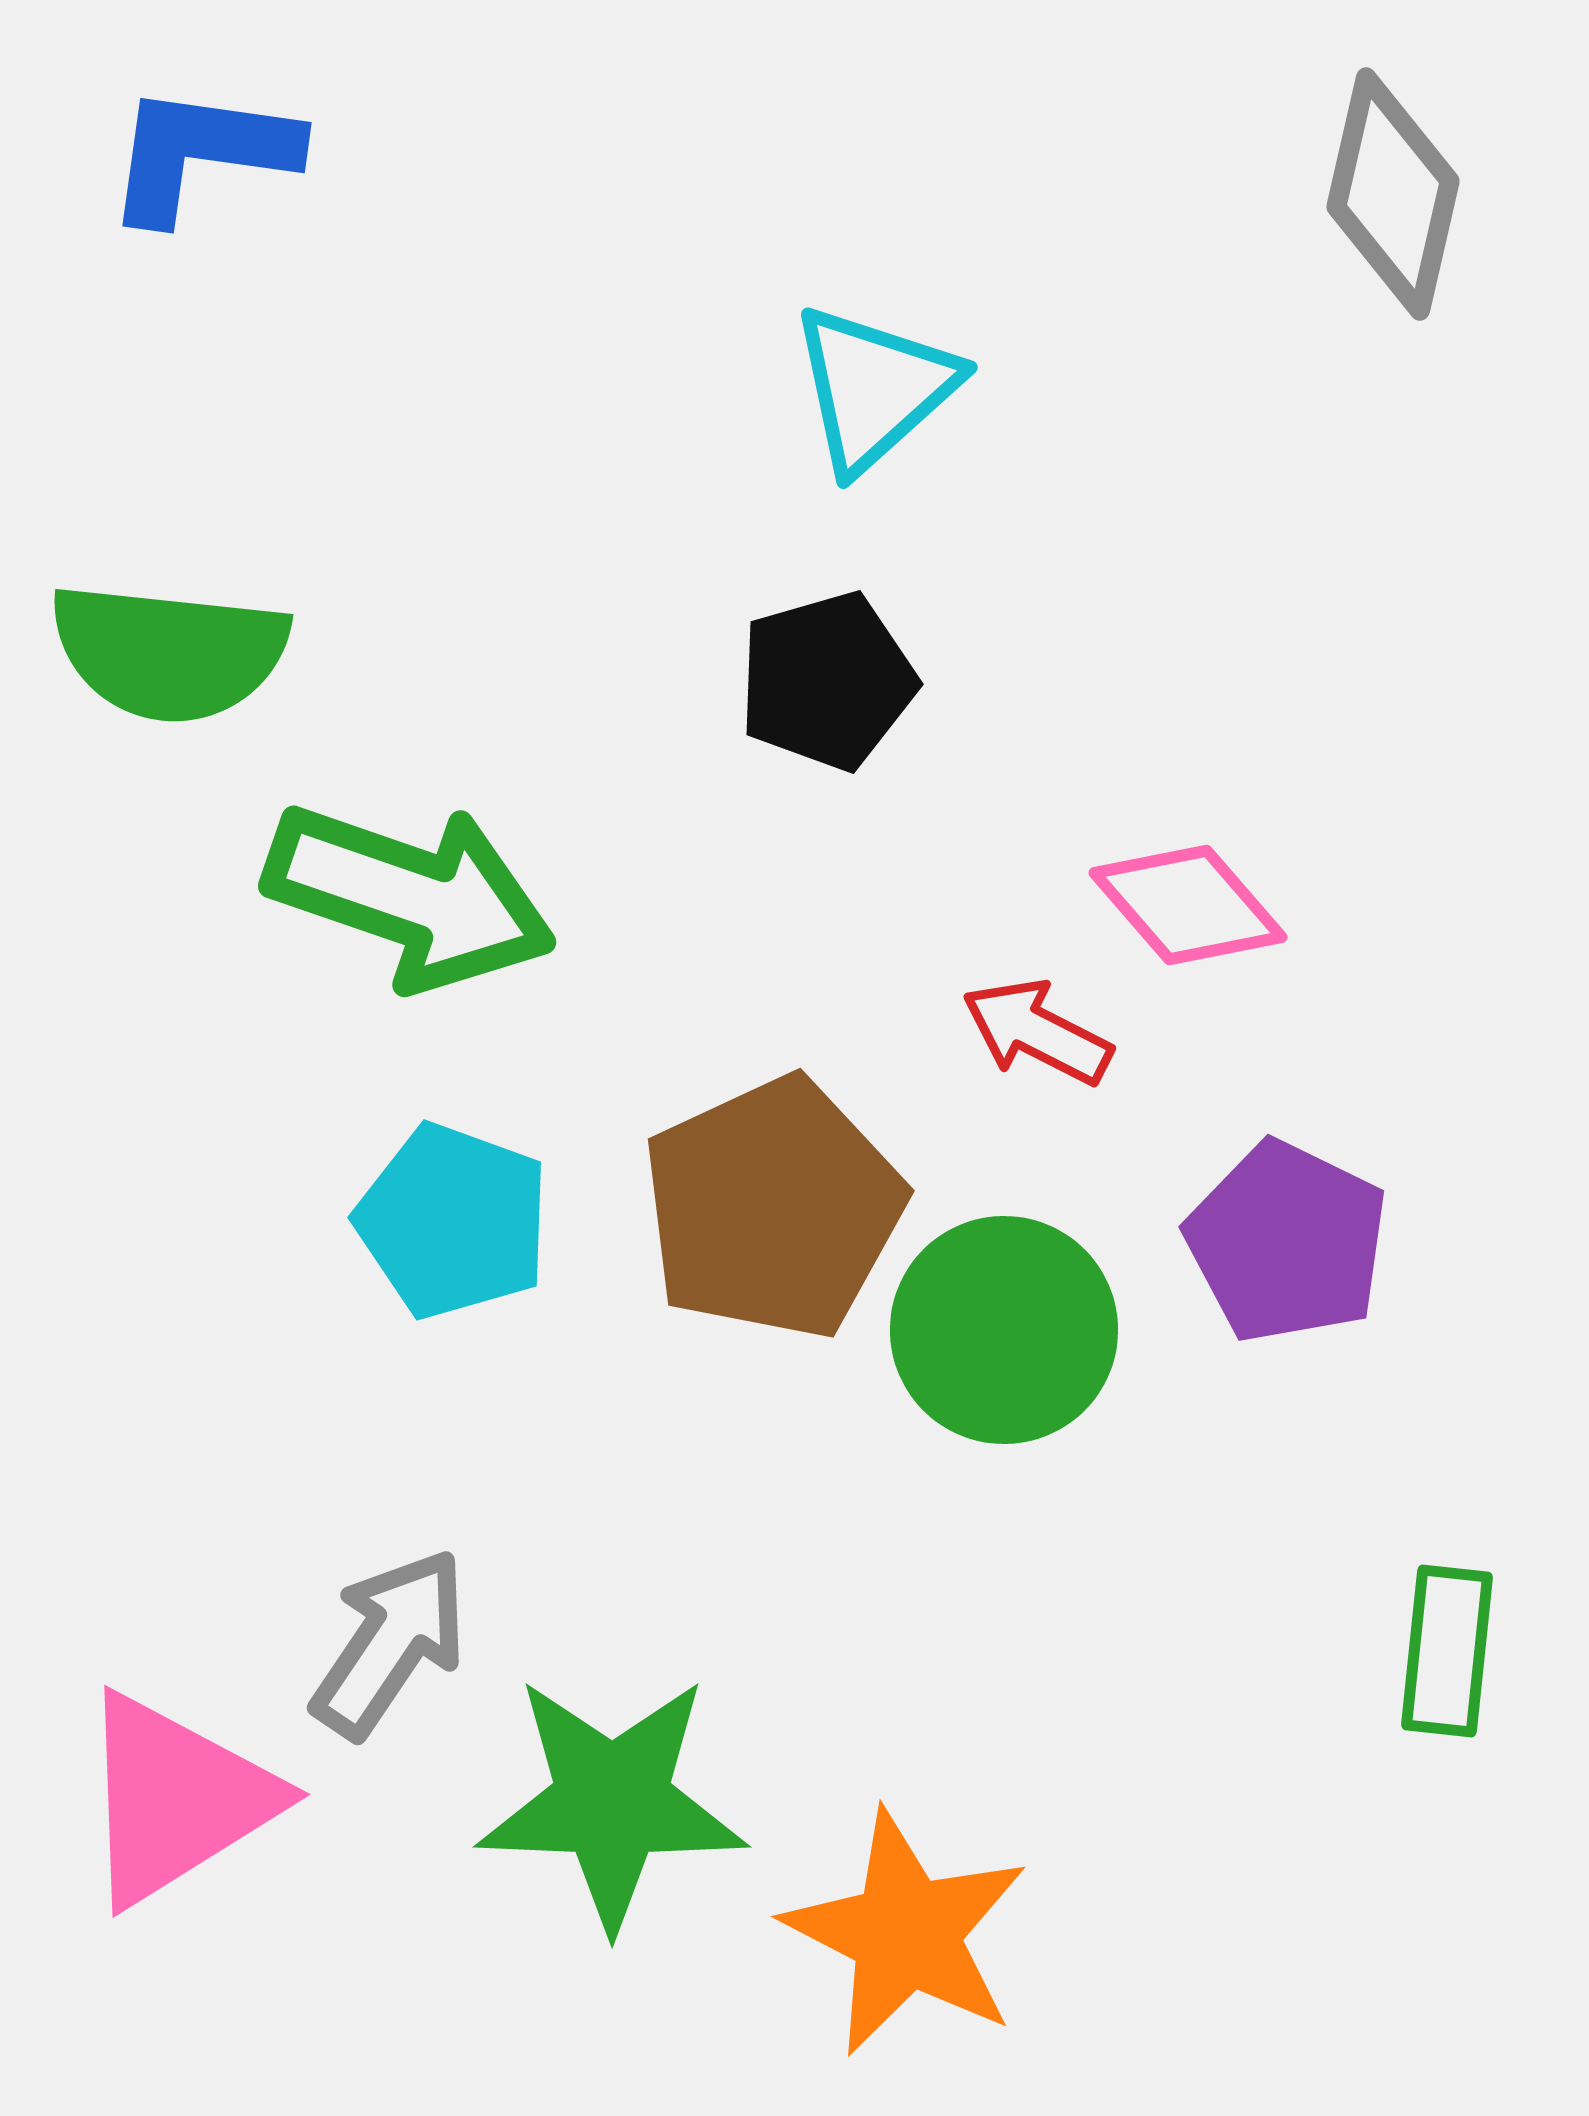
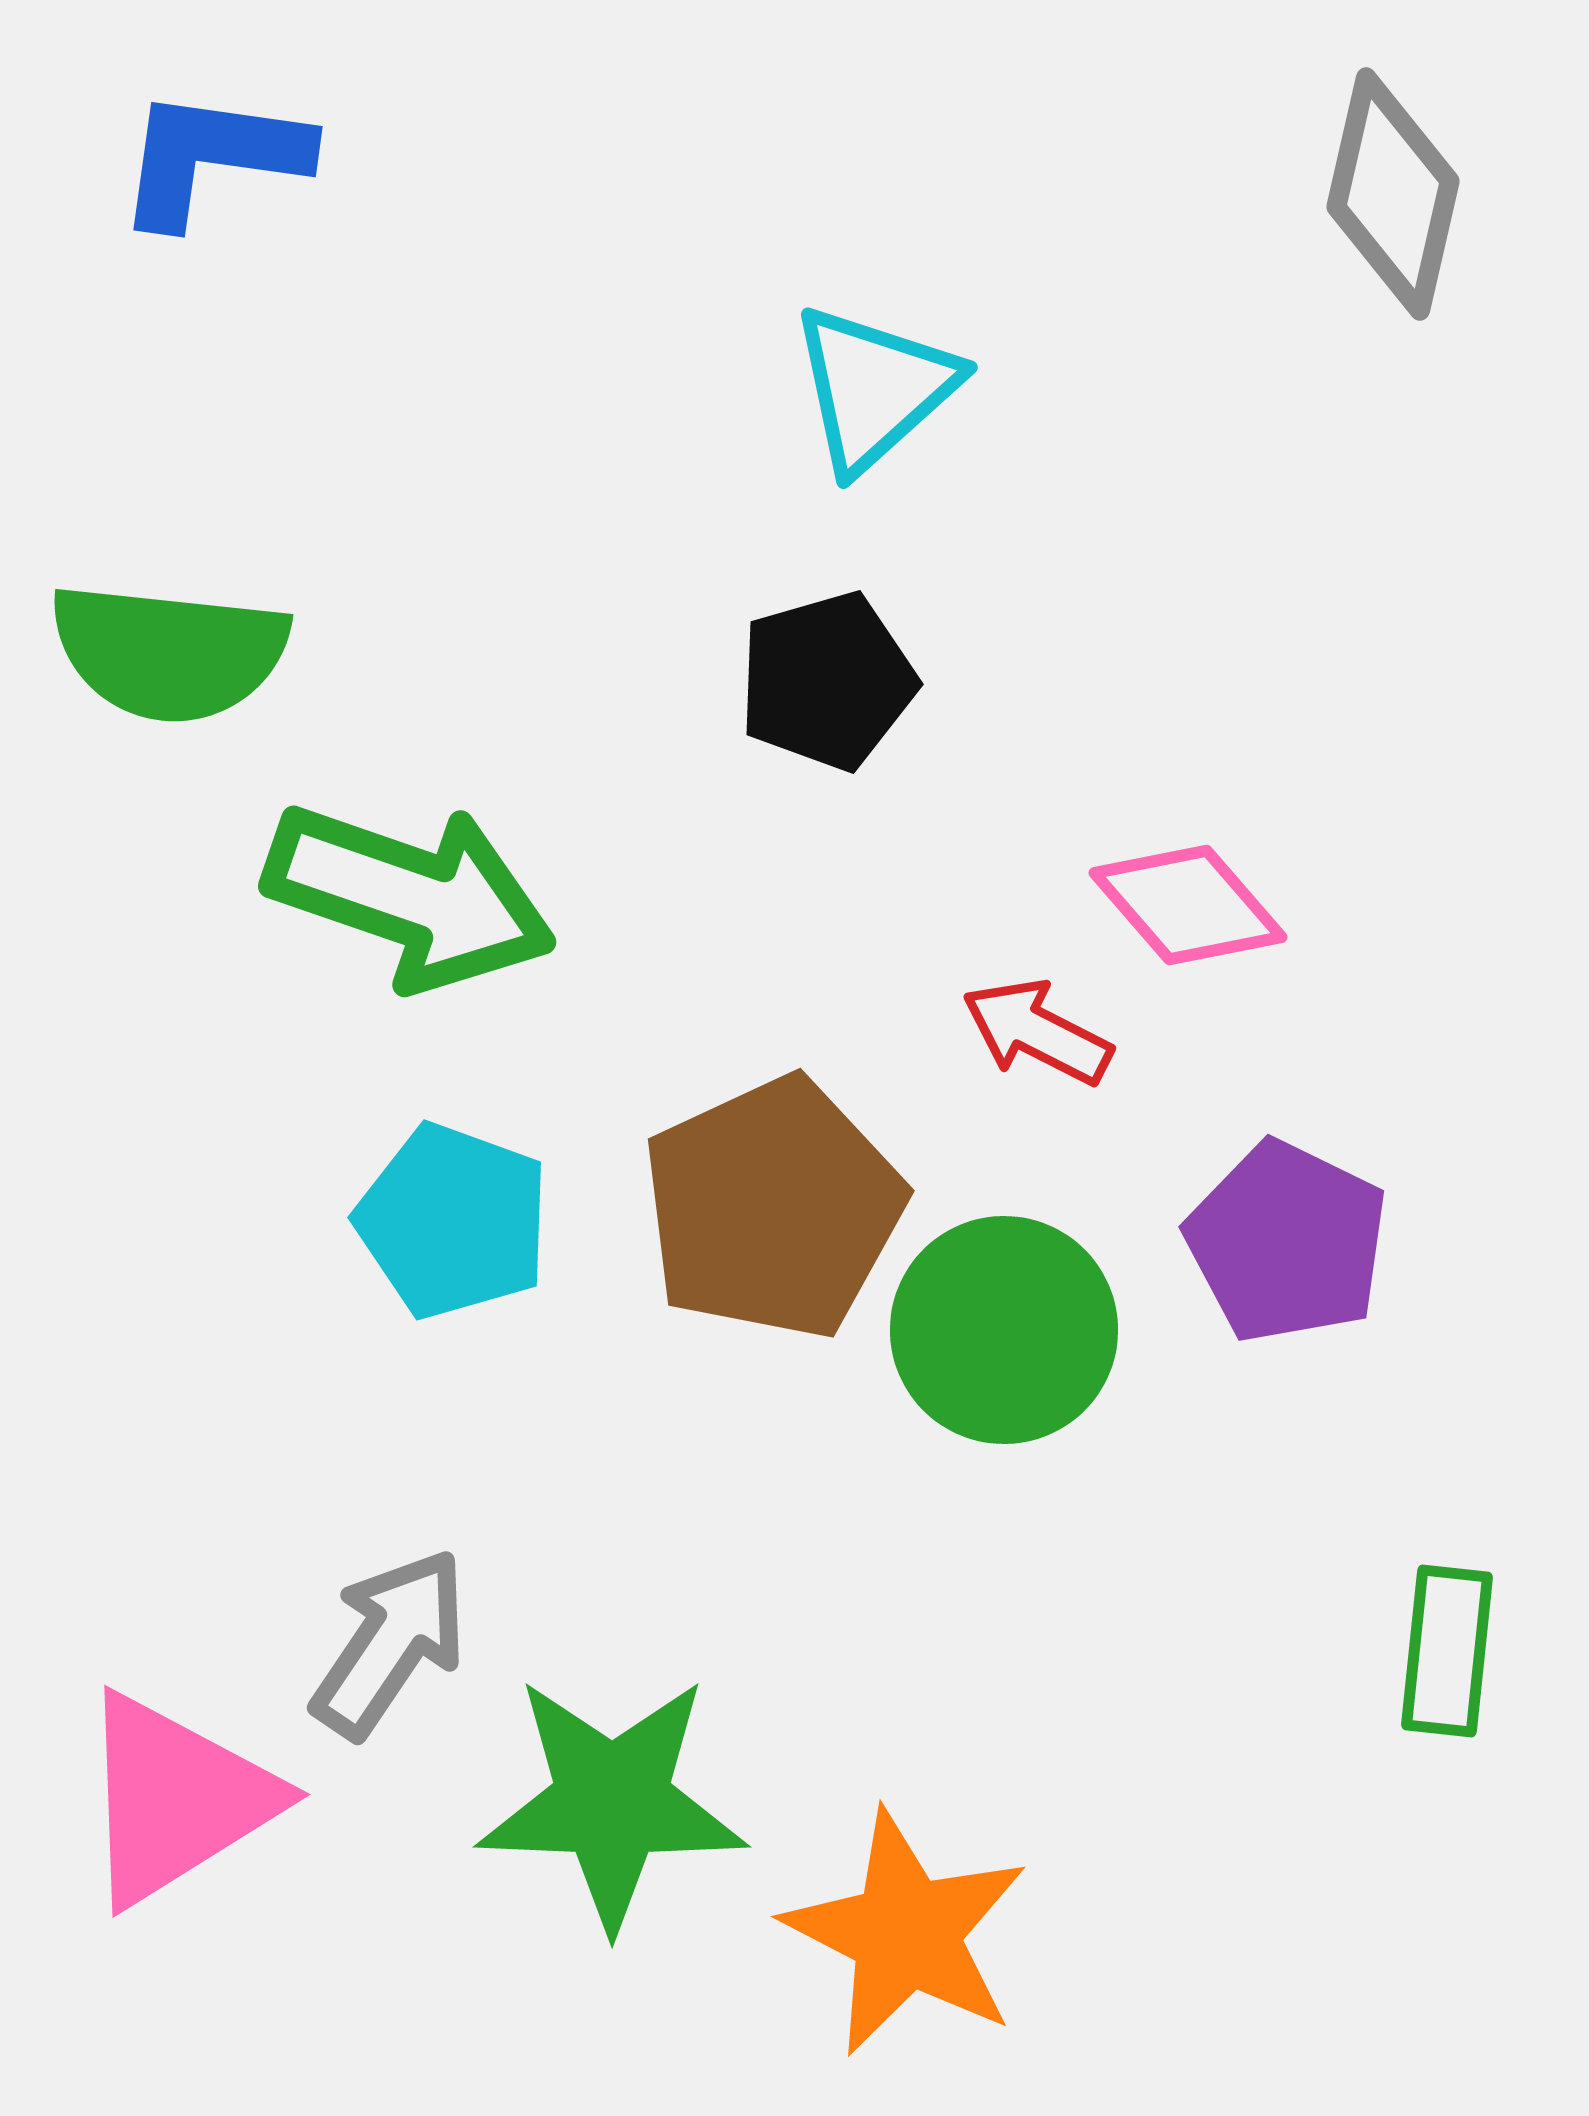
blue L-shape: moved 11 px right, 4 px down
